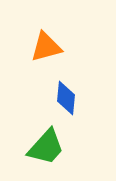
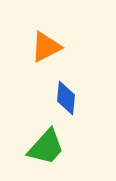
orange triangle: rotated 12 degrees counterclockwise
